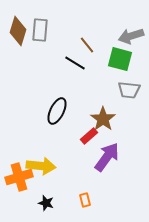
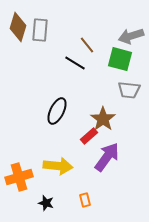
brown diamond: moved 4 px up
yellow arrow: moved 17 px right
